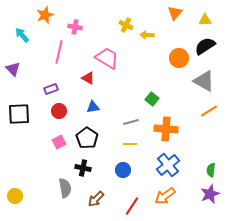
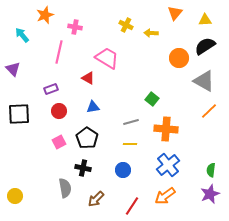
yellow arrow: moved 4 px right, 2 px up
orange line: rotated 12 degrees counterclockwise
